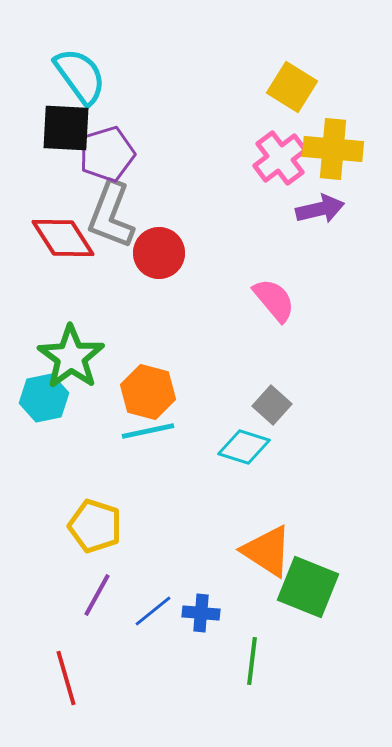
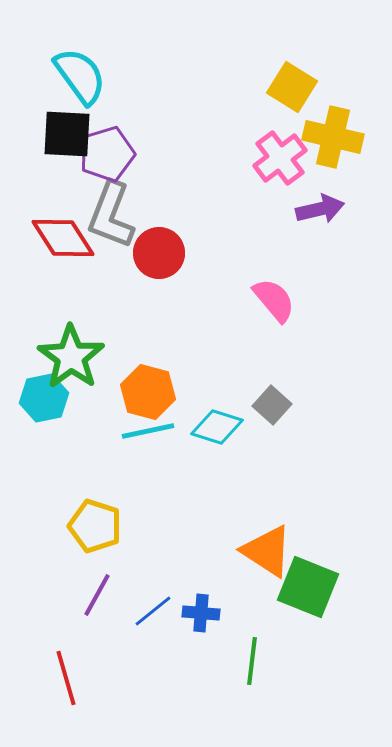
black square: moved 1 px right, 6 px down
yellow cross: moved 12 px up; rotated 8 degrees clockwise
cyan diamond: moved 27 px left, 20 px up
